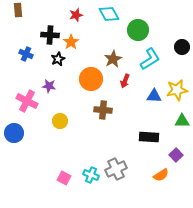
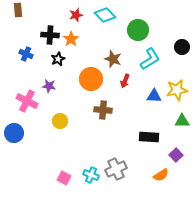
cyan diamond: moved 4 px left, 1 px down; rotated 15 degrees counterclockwise
orange star: moved 3 px up
brown star: rotated 24 degrees counterclockwise
